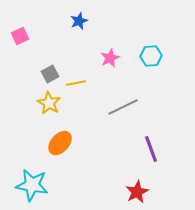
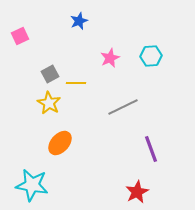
yellow line: rotated 12 degrees clockwise
